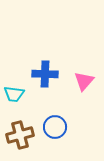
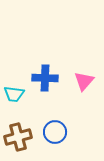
blue cross: moved 4 px down
blue circle: moved 5 px down
brown cross: moved 2 px left, 2 px down
